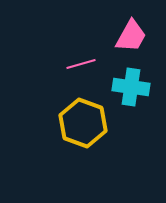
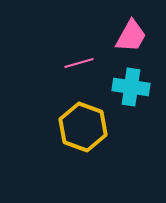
pink line: moved 2 px left, 1 px up
yellow hexagon: moved 4 px down
